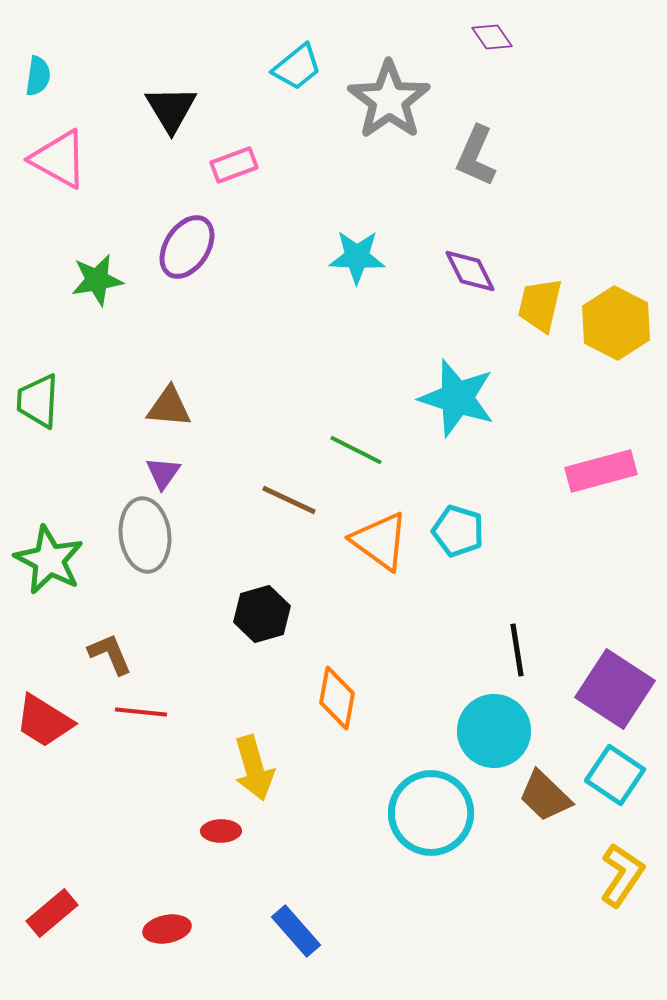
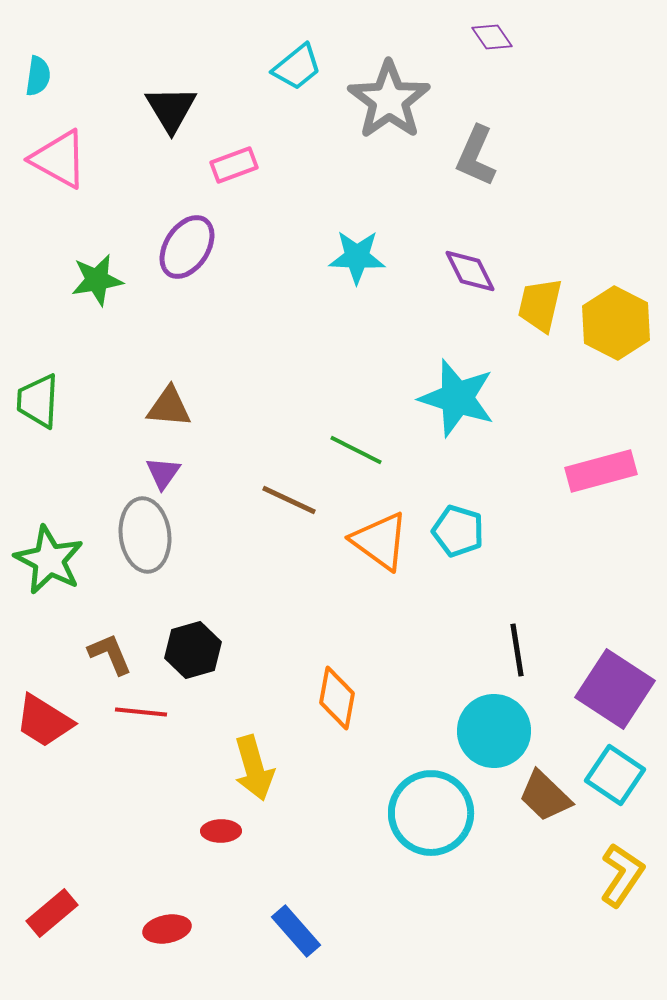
black hexagon at (262, 614): moved 69 px left, 36 px down
